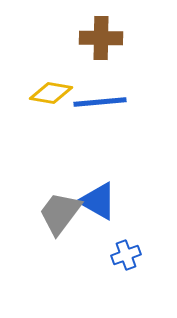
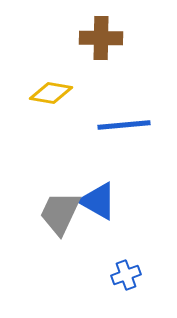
blue line: moved 24 px right, 23 px down
gray trapezoid: rotated 12 degrees counterclockwise
blue cross: moved 20 px down
